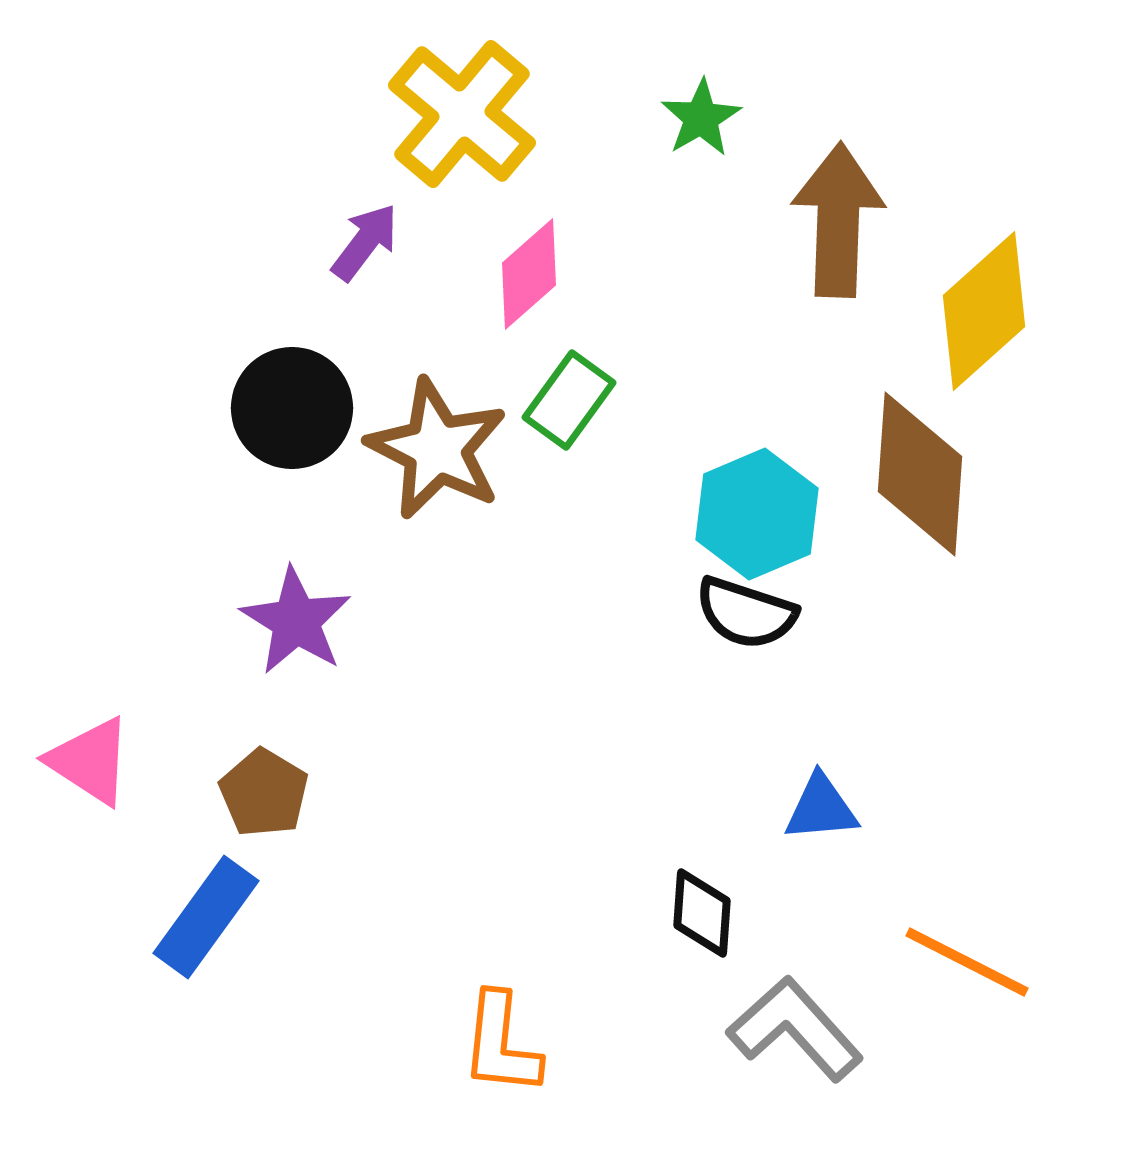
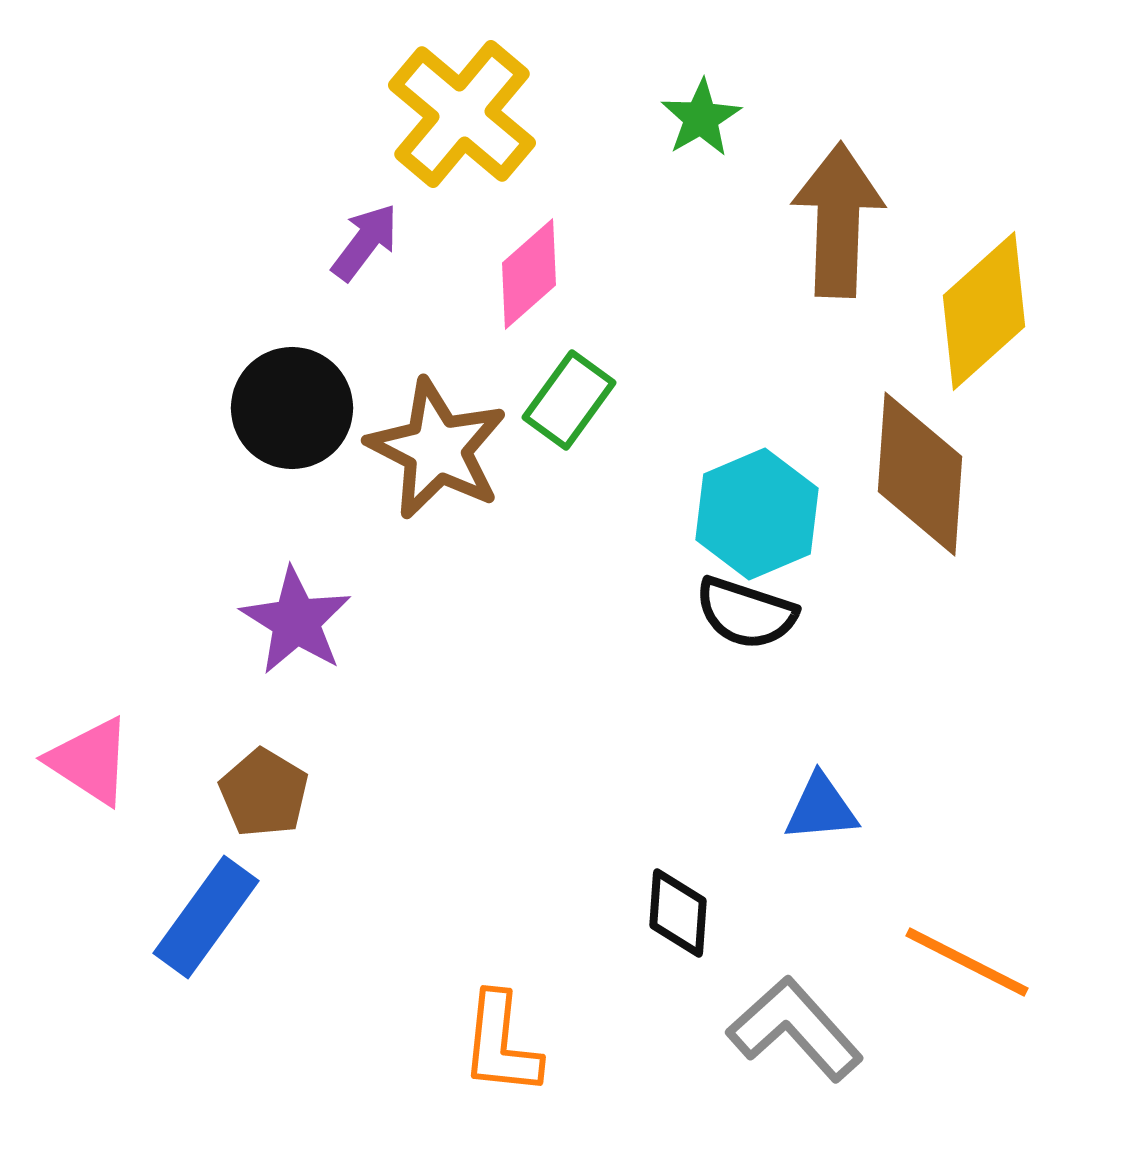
black diamond: moved 24 px left
